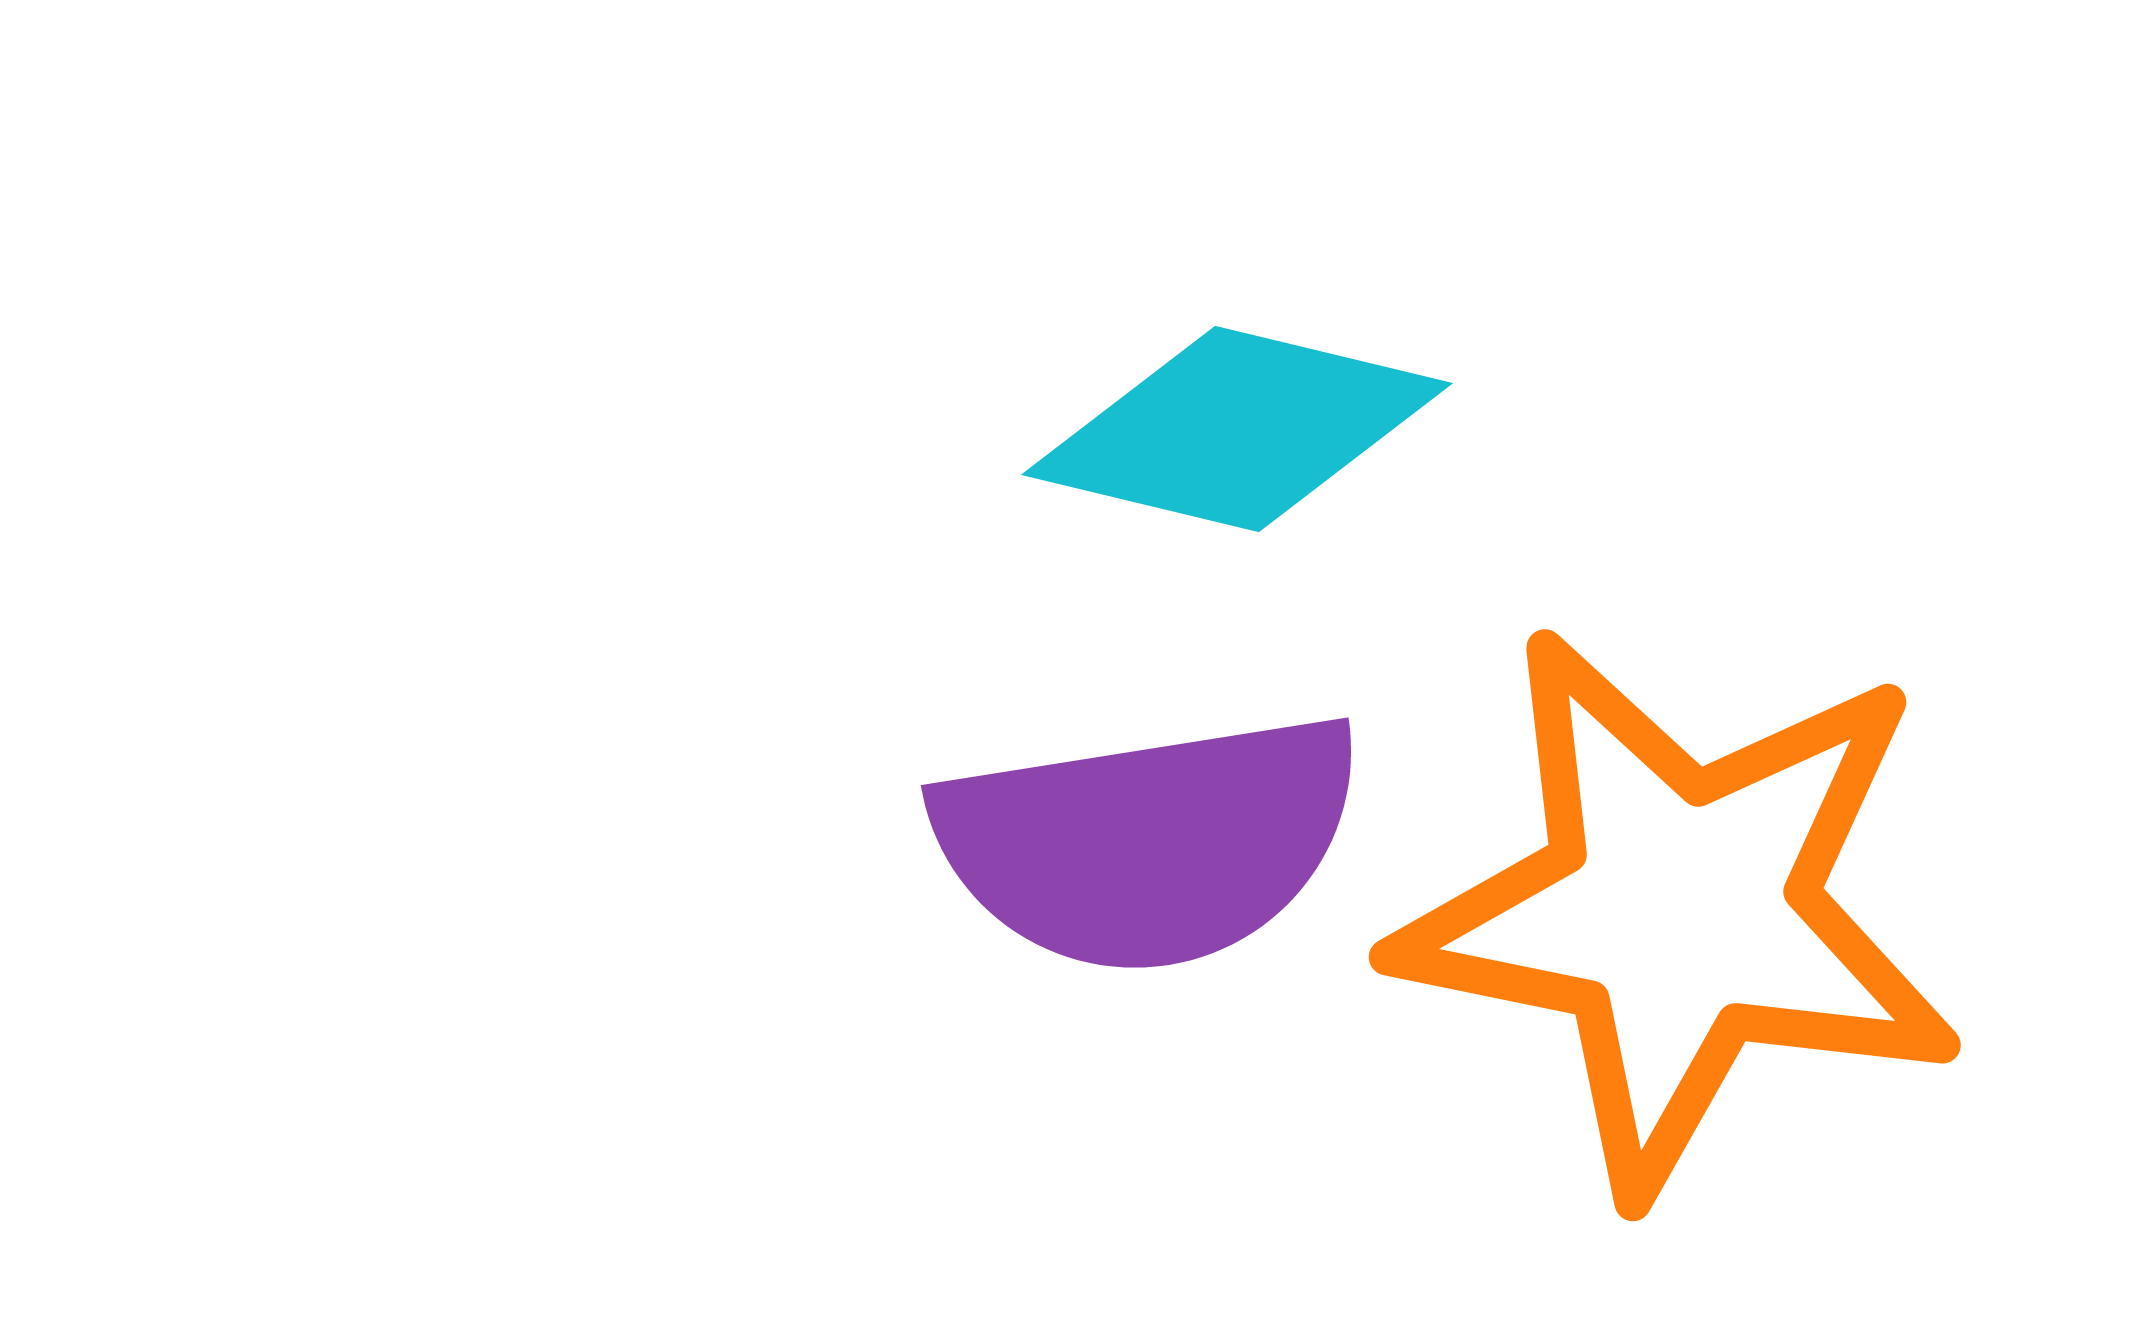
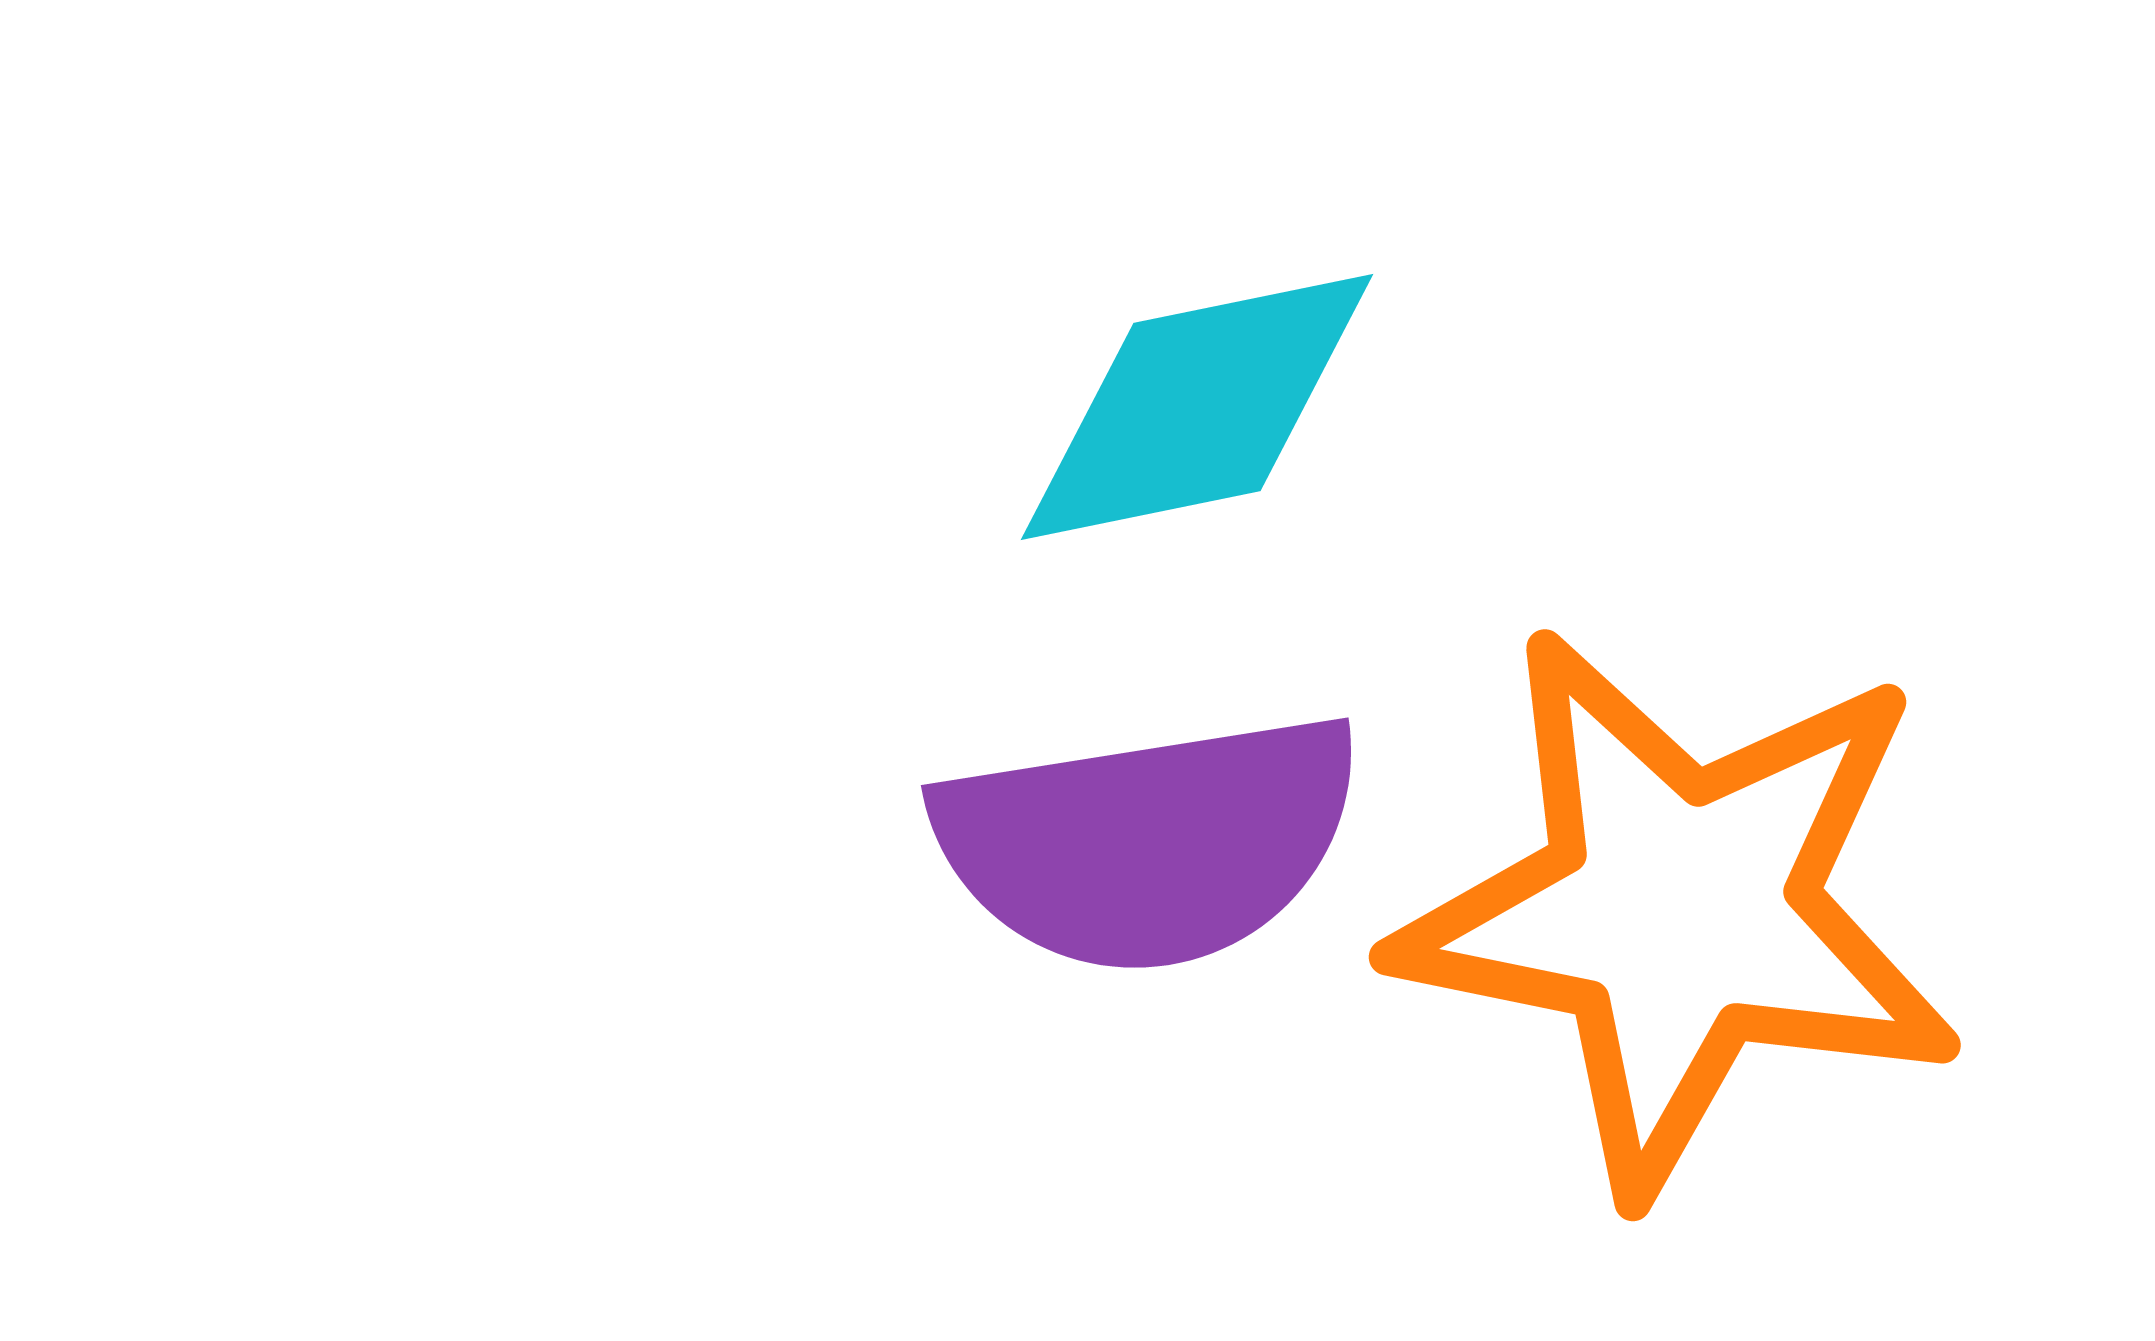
cyan diamond: moved 40 px left, 22 px up; rotated 25 degrees counterclockwise
